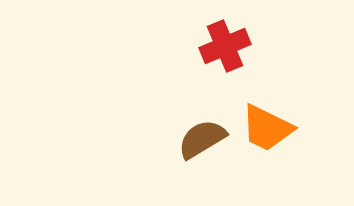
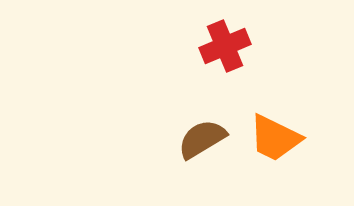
orange trapezoid: moved 8 px right, 10 px down
